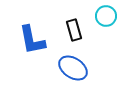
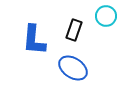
black rectangle: rotated 35 degrees clockwise
blue L-shape: moved 2 px right; rotated 16 degrees clockwise
